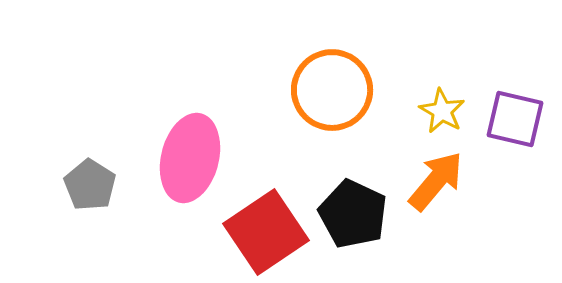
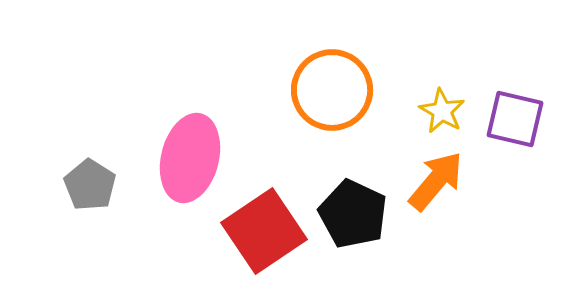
red square: moved 2 px left, 1 px up
